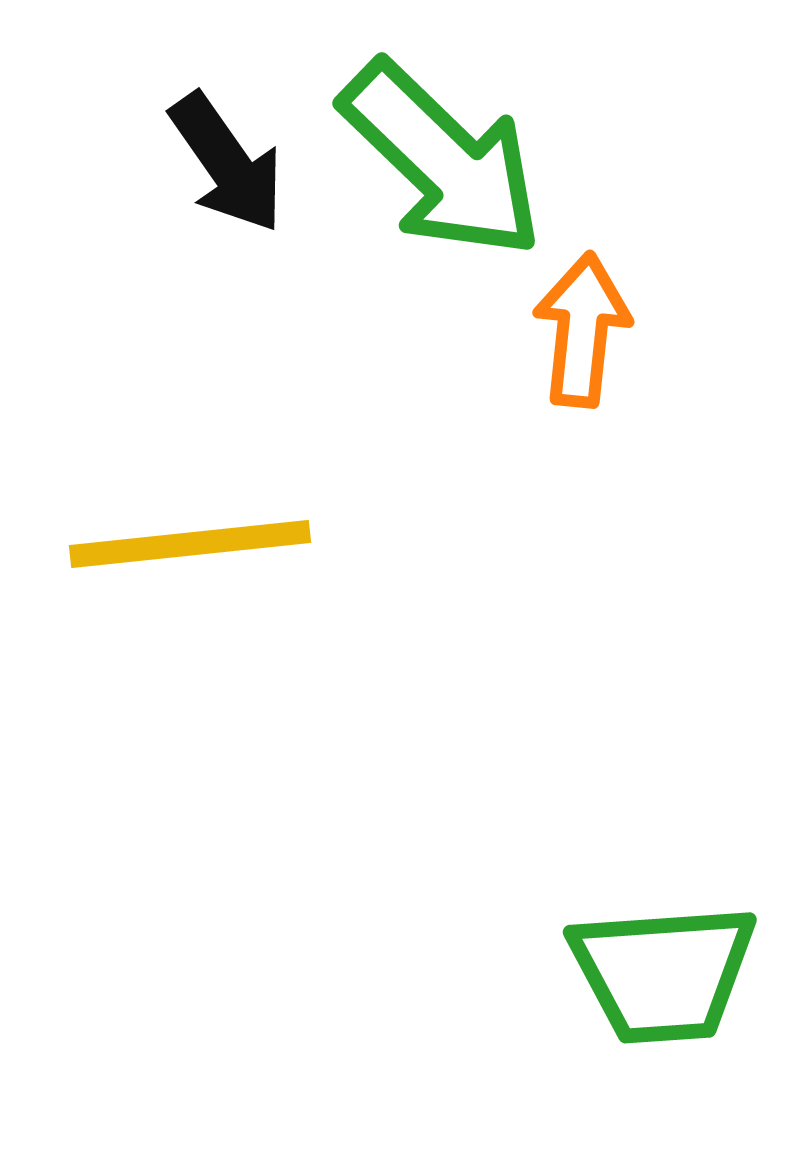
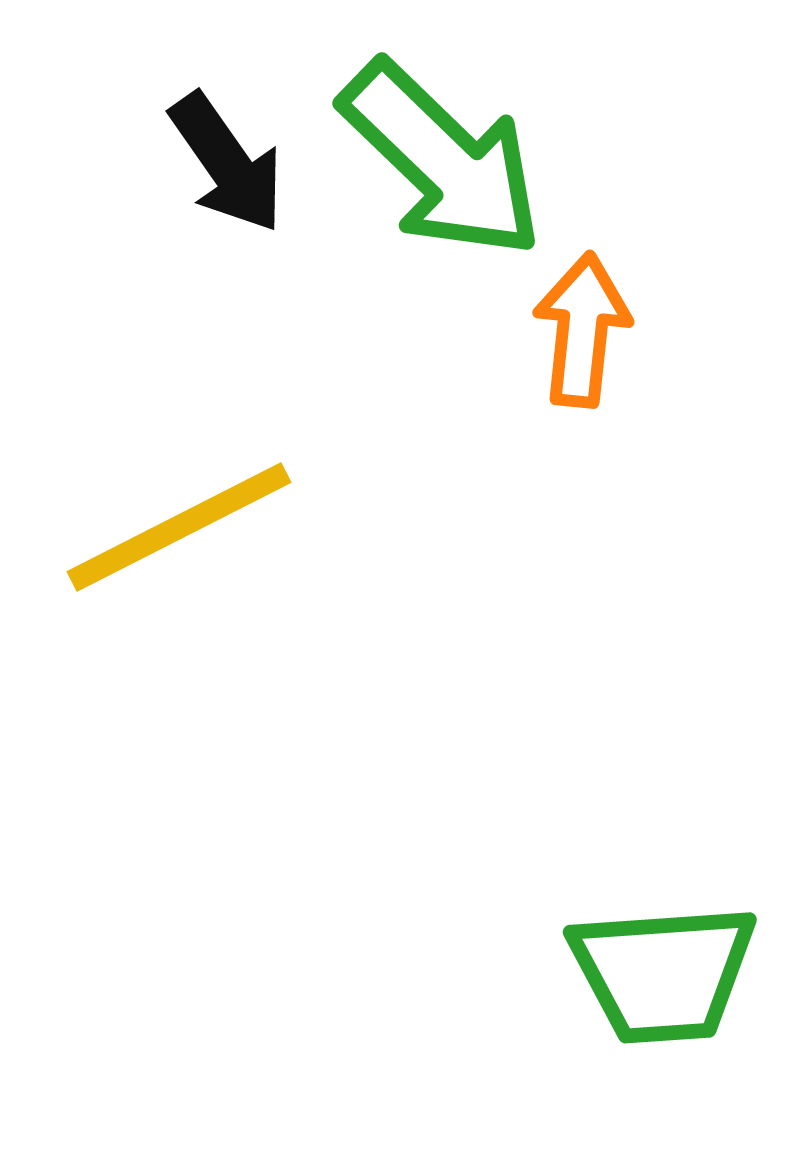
yellow line: moved 11 px left, 17 px up; rotated 21 degrees counterclockwise
